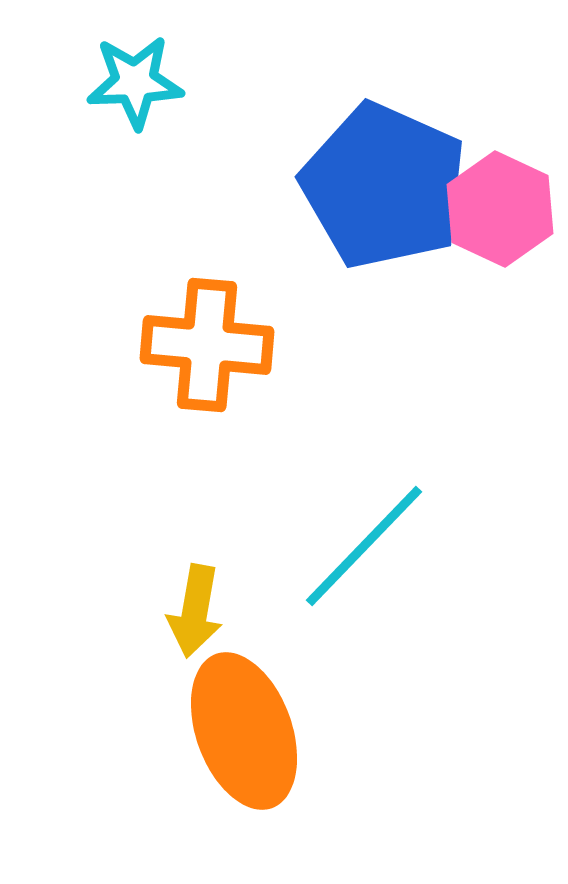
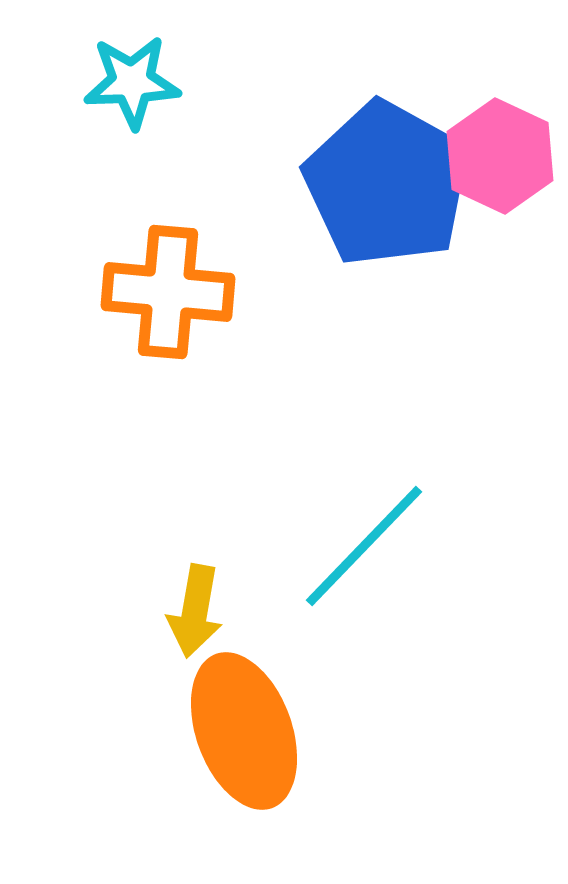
cyan star: moved 3 px left
blue pentagon: moved 3 px right, 2 px up; rotated 5 degrees clockwise
pink hexagon: moved 53 px up
orange cross: moved 39 px left, 53 px up
